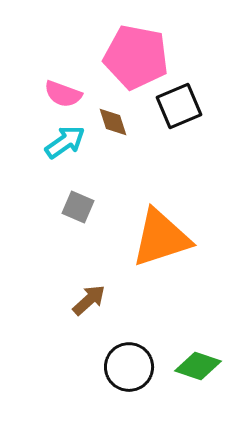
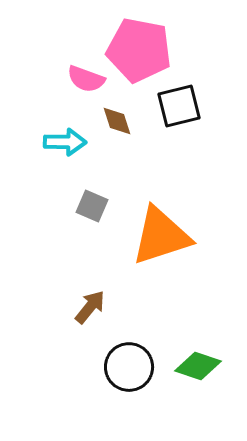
pink pentagon: moved 3 px right, 7 px up
pink semicircle: moved 23 px right, 15 px up
black square: rotated 9 degrees clockwise
brown diamond: moved 4 px right, 1 px up
cyan arrow: rotated 36 degrees clockwise
gray square: moved 14 px right, 1 px up
orange triangle: moved 2 px up
brown arrow: moved 1 px right, 7 px down; rotated 9 degrees counterclockwise
